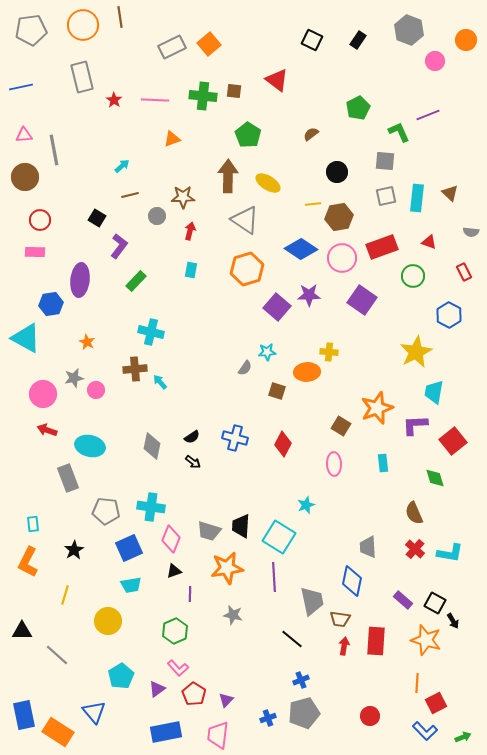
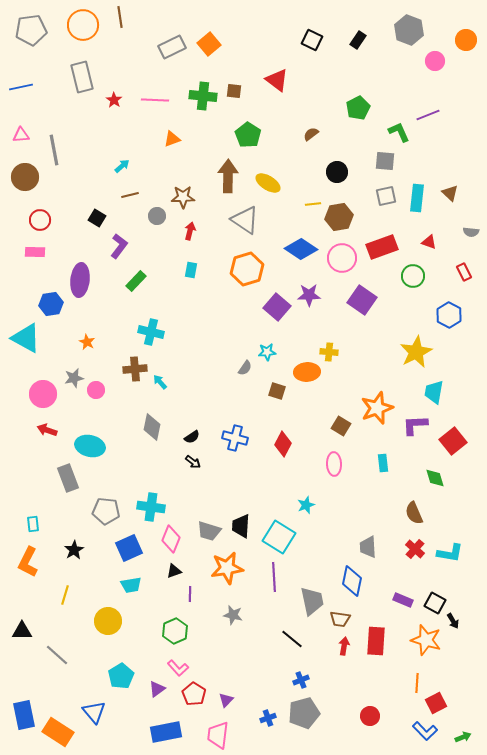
pink triangle at (24, 135): moved 3 px left
gray diamond at (152, 446): moved 19 px up
purple rectangle at (403, 600): rotated 18 degrees counterclockwise
